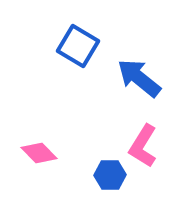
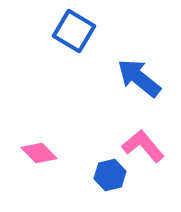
blue square: moved 4 px left, 15 px up
pink L-shape: rotated 108 degrees clockwise
blue hexagon: rotated 12 degrees counterclockwise
